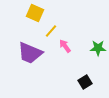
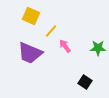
yellow square: moved 4 px left, 3 px down
black square: rotated 24 degrees counterclockwise
